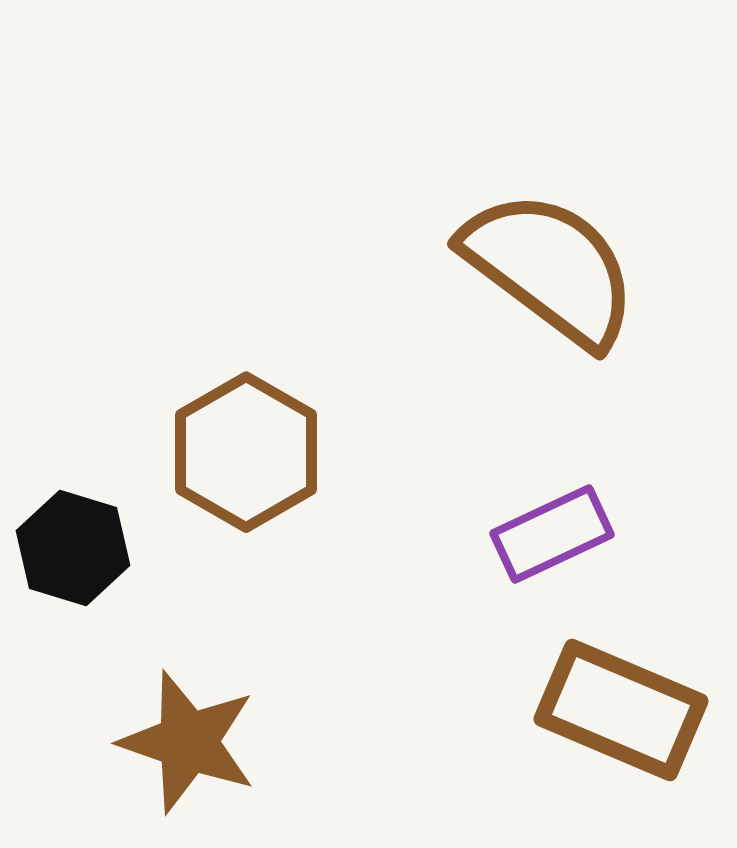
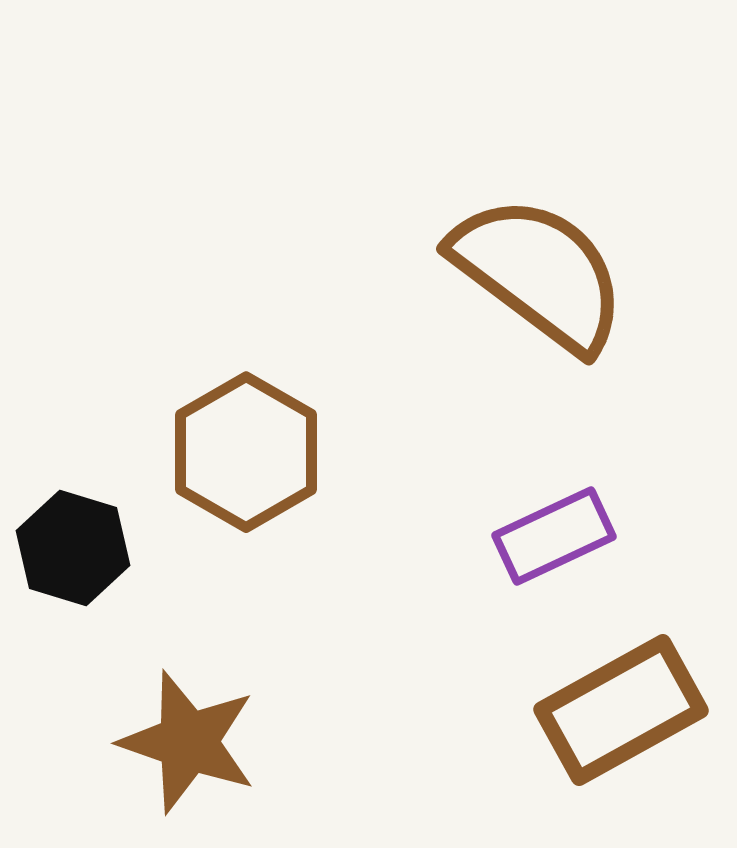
brown semicircle: moved 11 px left, 5 px down
purple rectangle: moved 2 px right, 2 px down
brown rectangle: rotated 52 degrees counterclockwise
